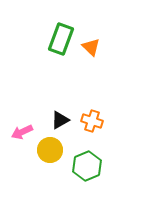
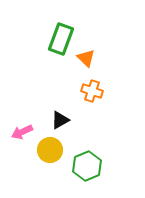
orange triangle: moved 5 px left, 11 px down
orange cross: moved 30 px up
